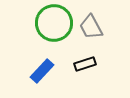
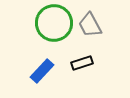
gray trapezoid: moved 1 px left, 2 px up
black rectangle: moved 3 px left, 1 px up
